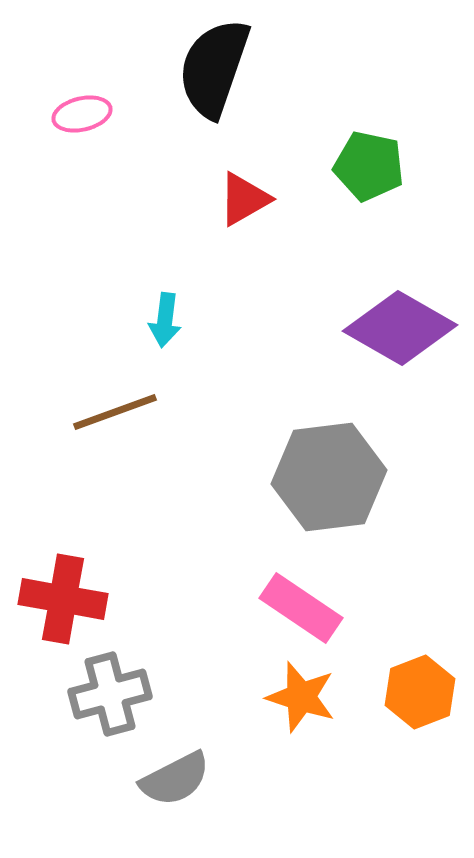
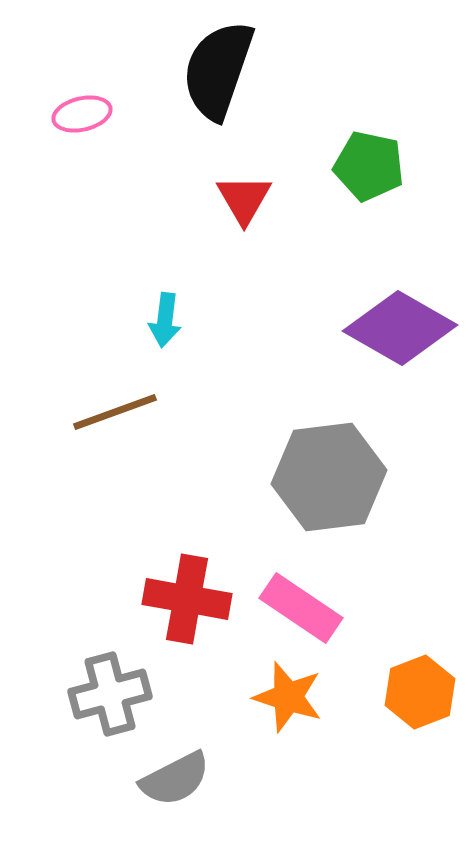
black semicircle: moved 4 px right, 2 px down
red triangle: rotated 30 degrees counterclockwise
red cross: moved 124 px right
orange star: moved 13 px left
